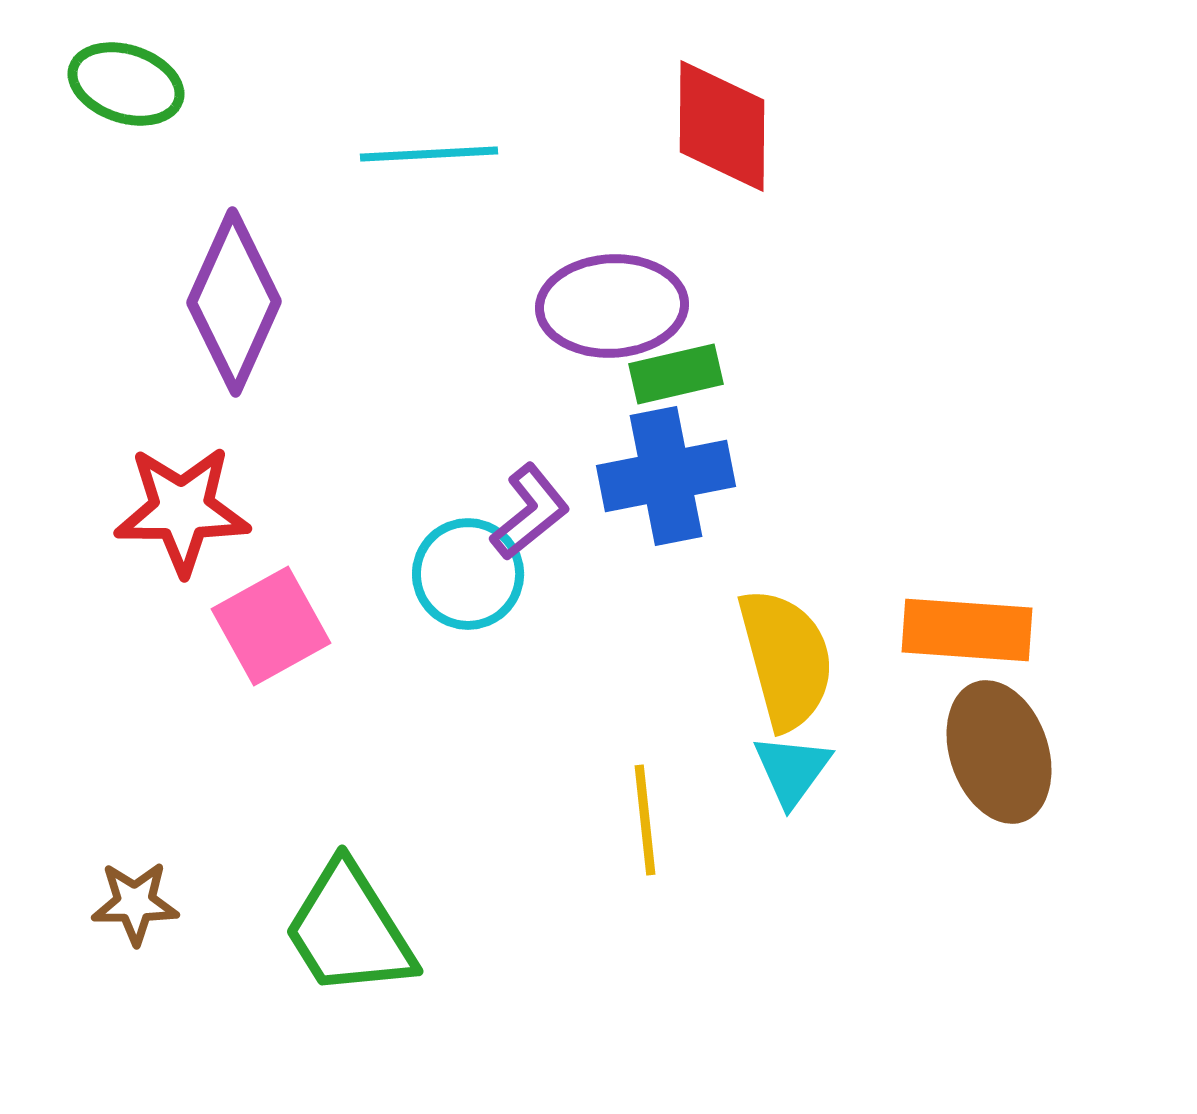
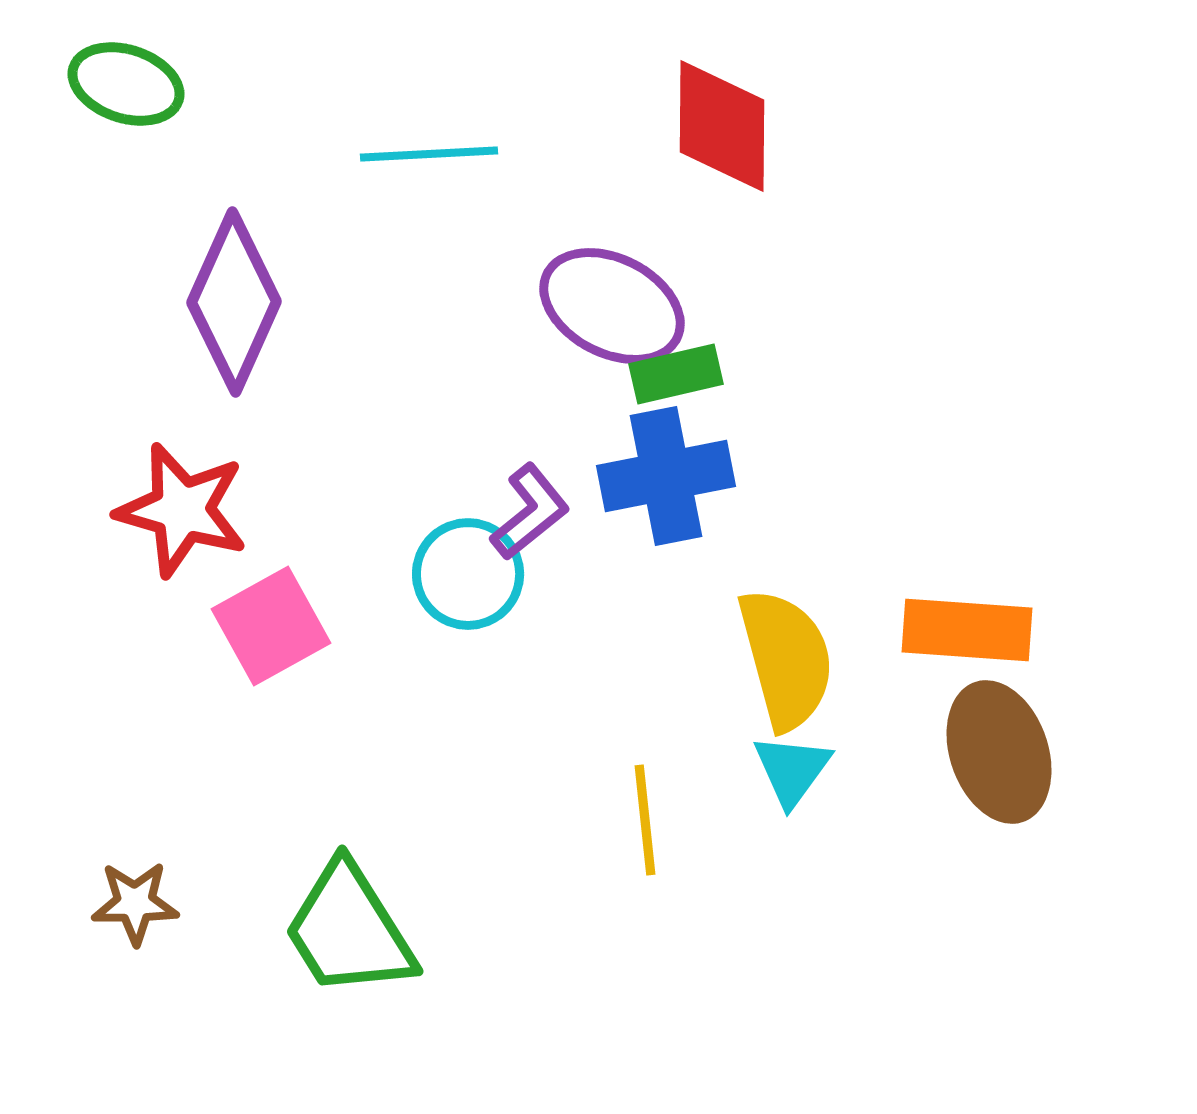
purple ellipse: rotated 30 degrees clockwise
red star: rotated 16 degrees clockwise
